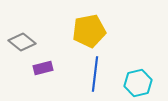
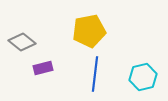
cyan hexagon: moved 5 px right, 6 px up
